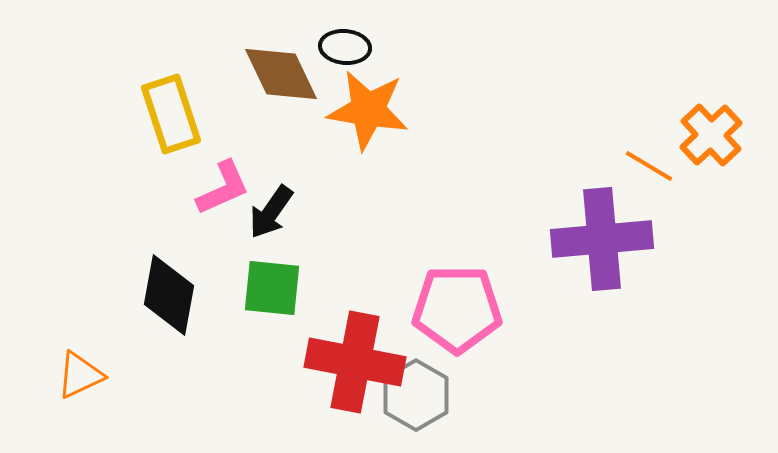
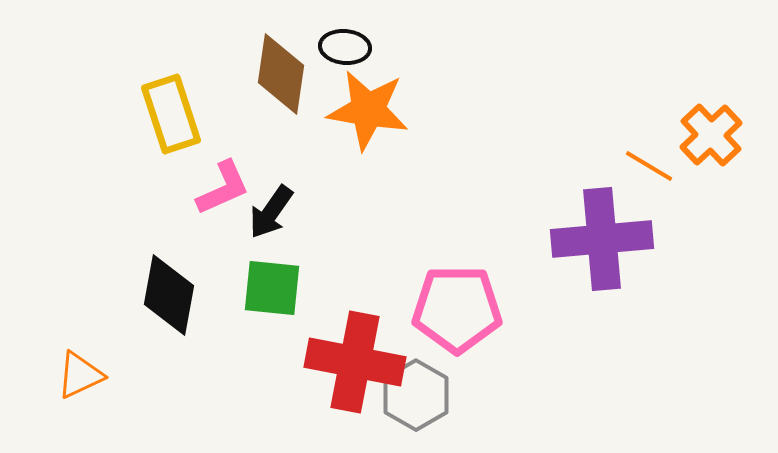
brown diamond: rotated 34 degrees clockwise
